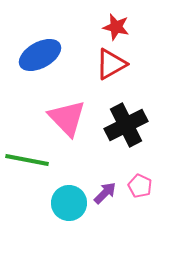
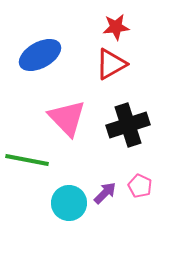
red star: rotated 20 degrees counterclockwise
black cross: moved 2 px right; rotated 9 degrees clockwise
